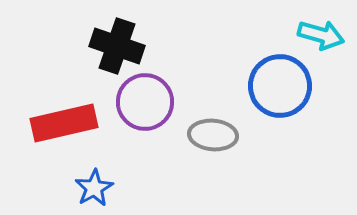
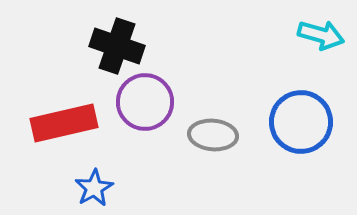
blue circle: moved 21 px right, 36 px down
